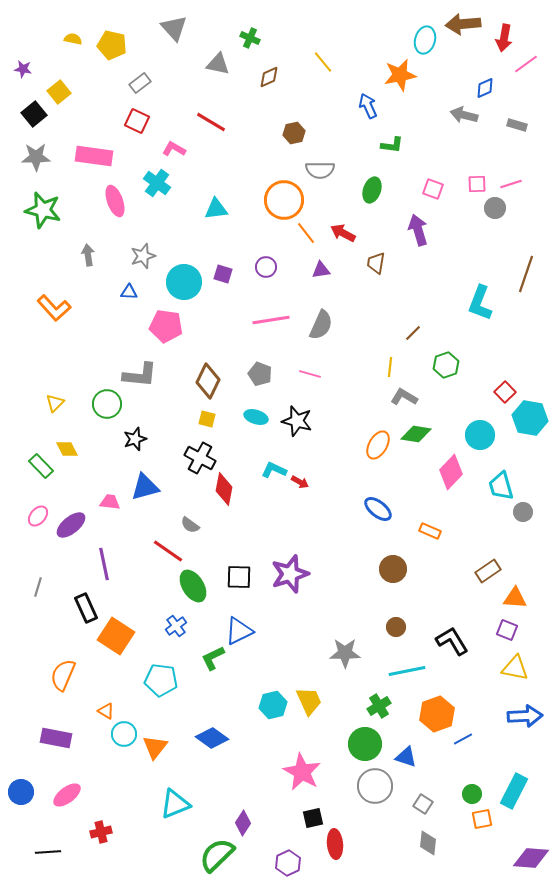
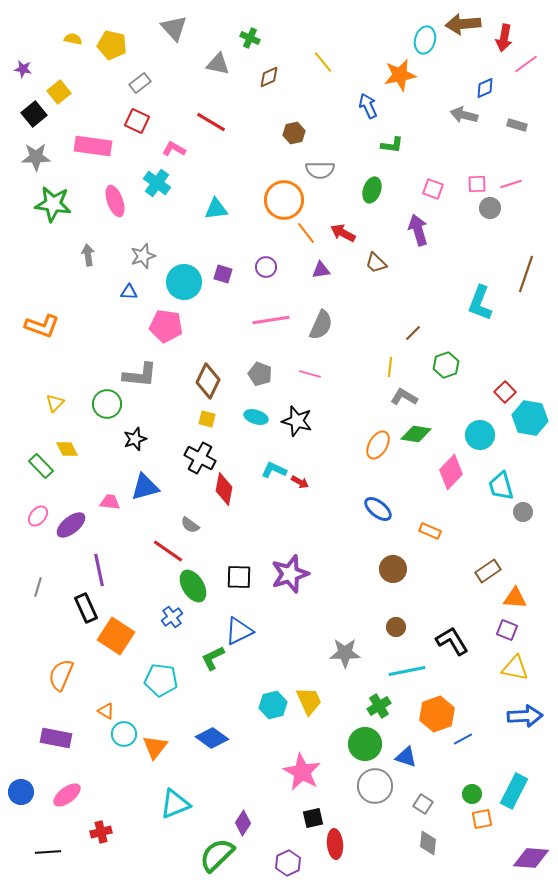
pink rectangle at (94, 156): moved 1 px left, 10 px up
gray circle at (495, 208): moved 5 px left
green star at (43, 210): moved 10 px right, 6 px up; rotated 6 degrees counterclockwise
brown trapezoid at (376, 263): rotated 55 degrees counterclockwise
orange L-shape at (54, 308): moved 12 px left, 18 px down; rotated 28 degrees counterclockwise
purple line at (104, 564): moved 5 px left, 6 px down
blue cross at (176, 626): moved 4 px left, 9 px up
orange semicircle at (63, 675): moved 2 px left
